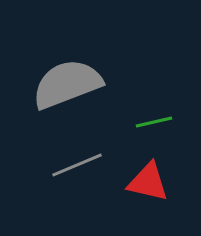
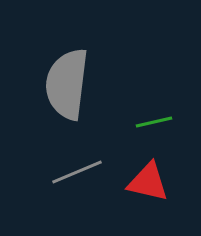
gray semicircle: rotated 62 degrees counterclockwise
gray line: moved 7 px down
